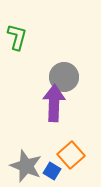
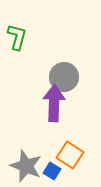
orange square: moved 1 px left; rotated 16 degrees counterclockwise
